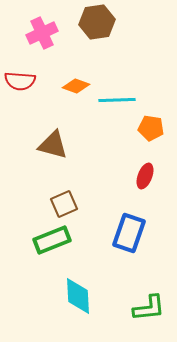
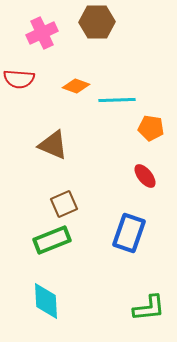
brown hexagon: rotated 8 degrees clockwise
red semicircle: moved 1 px left, 2 px up
brown triangle: rotated 8 degrees clockwise
red ellipse: rotated 60 degrees counterclockwise
cyan diamond: moved 32 px left, 5 px down
